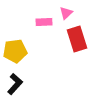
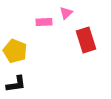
red rectangle: moved 9 px right, 1 px down
yellow pentagon: rotated 30 degrees clockwise
black L-shape: moved 1 px right; rotated 40 degrees clockwise
